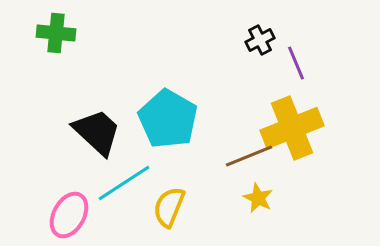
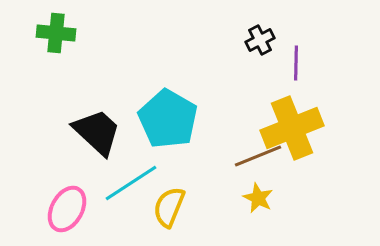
purple line: rotated 24 degrees clockwise
brown line: moved 9 px right
cyan line: moved 7 px right
pink ellipse: moved 2 px left, 6 px up
